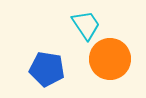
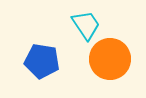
blue pentagon: moved 5 px left, 8 px up
